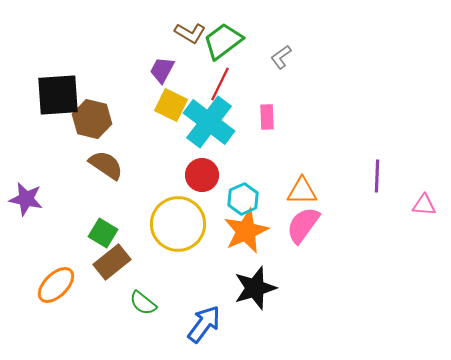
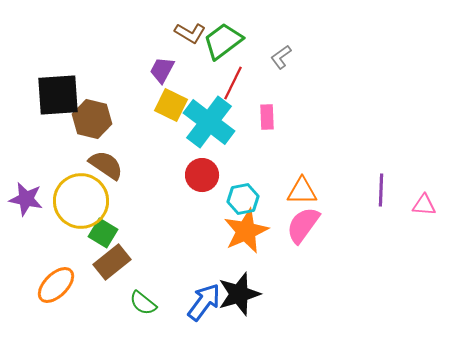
red line: moved 13 px right, 1 px up
purple line: moved 4 px right, 14 px down
cyan hexagon: rotated 12 degrees clockwise
yellow circle: moved 97 px left, 23 px up
black star: moved 16 px left, 6 px down
blue arrow: moved 22 px up
